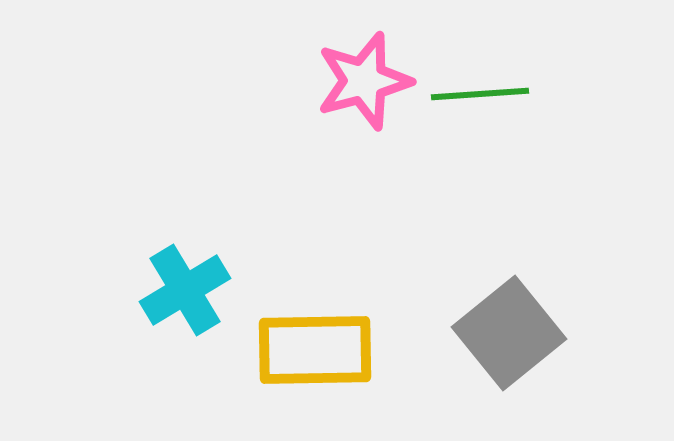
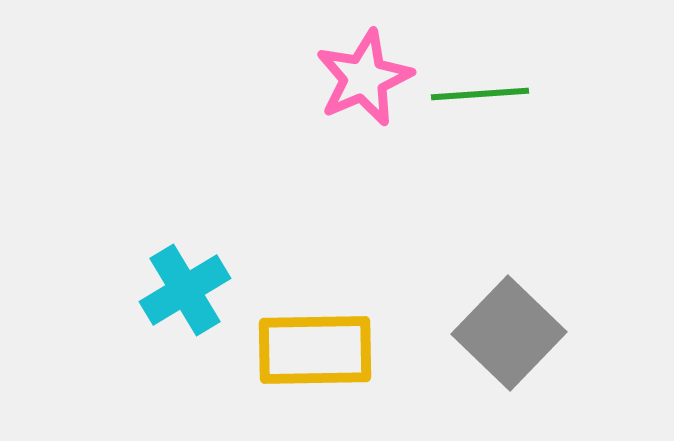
pink star: moved 3 px up; rotated 8 degrees counterclockwise
gray square: rotated 7 degrees counterclockwise
